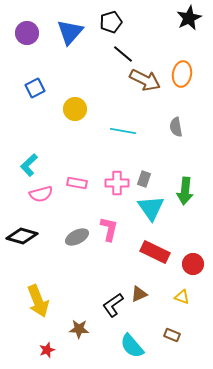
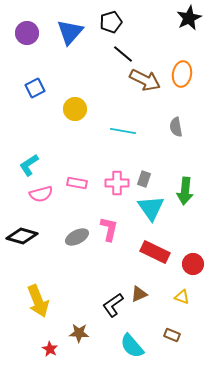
cyan L-shape: rotated 10 degrees clockwise
brown star: moved 4 px down
red star: moved 3 px right, 1 px up; rotated 21 degrees counterclockwise
